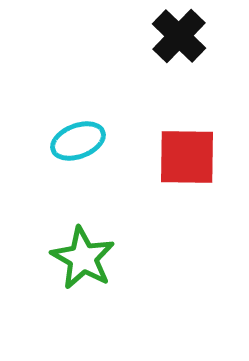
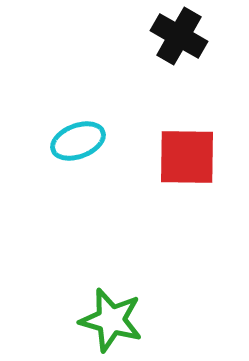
black cross: rotated 14 degrees counterclockwise
green star: moved 28 px right, 62 px down; rotated 14 degrees counterclockwise
